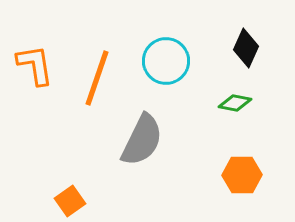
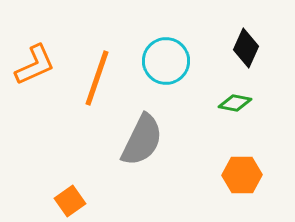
orange L-shape: rotated 75 degrees clockwise
